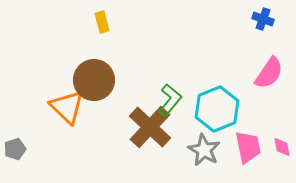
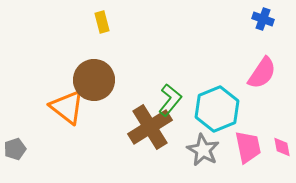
pink semicircle: moved 7 px left
orange triangle: rotated 6 degrees counterclockwise
brown cross: rotated 15 degrees clockwise
gray star: moved 1 px left
